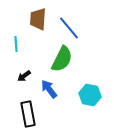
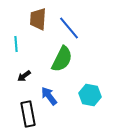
blue arrow: moved 7 px down
